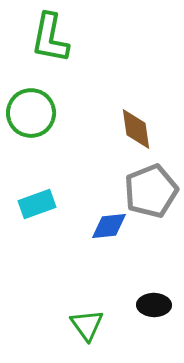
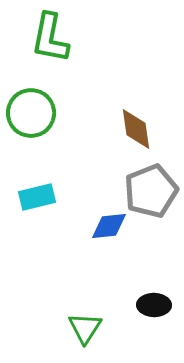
cyan rectangle: moved 7 px up; rotated 6 degrees clockwise
green triangle: moved 2 px left, 3 px down; rotated 9 degrees clockwise
